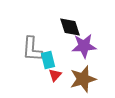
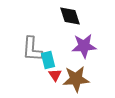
black diamond: moved 11 px up
red triangle: rotated 16 degrees counterclockwise
brown star: moved 7 px left; rotated 12 degrees clockwise
